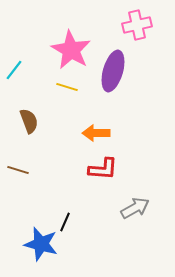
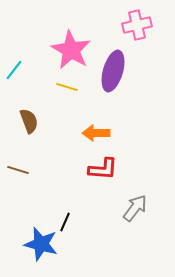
gray arrow: rotated 24 degrees counterclockwise
